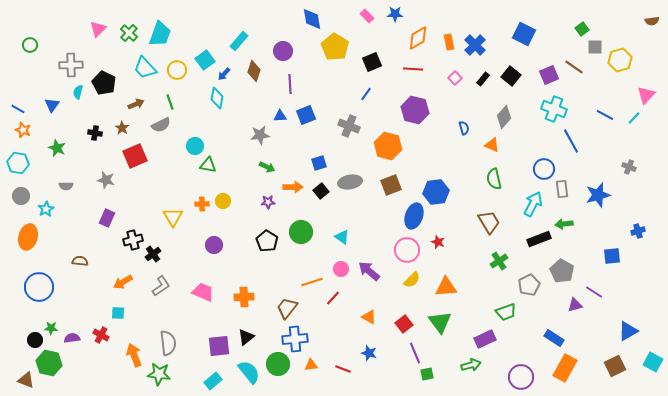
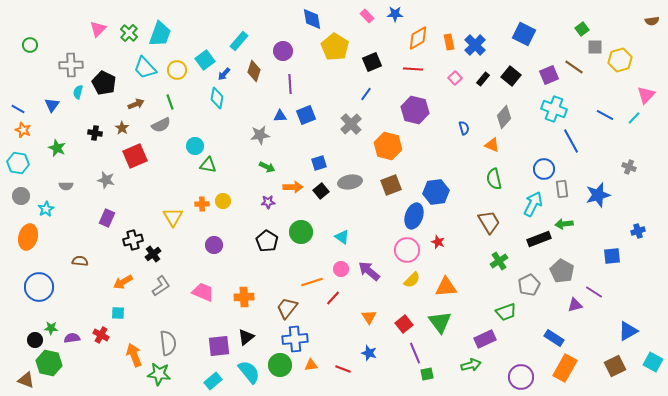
gray cross at (349, 126): moved 2 px right, 2 px up; rotated 25 degrees clockwise
orange triangle at (369, 317): rotated 28 degrees clockwise
green circle at (278, 364): moved 2 px right, 1 px down
